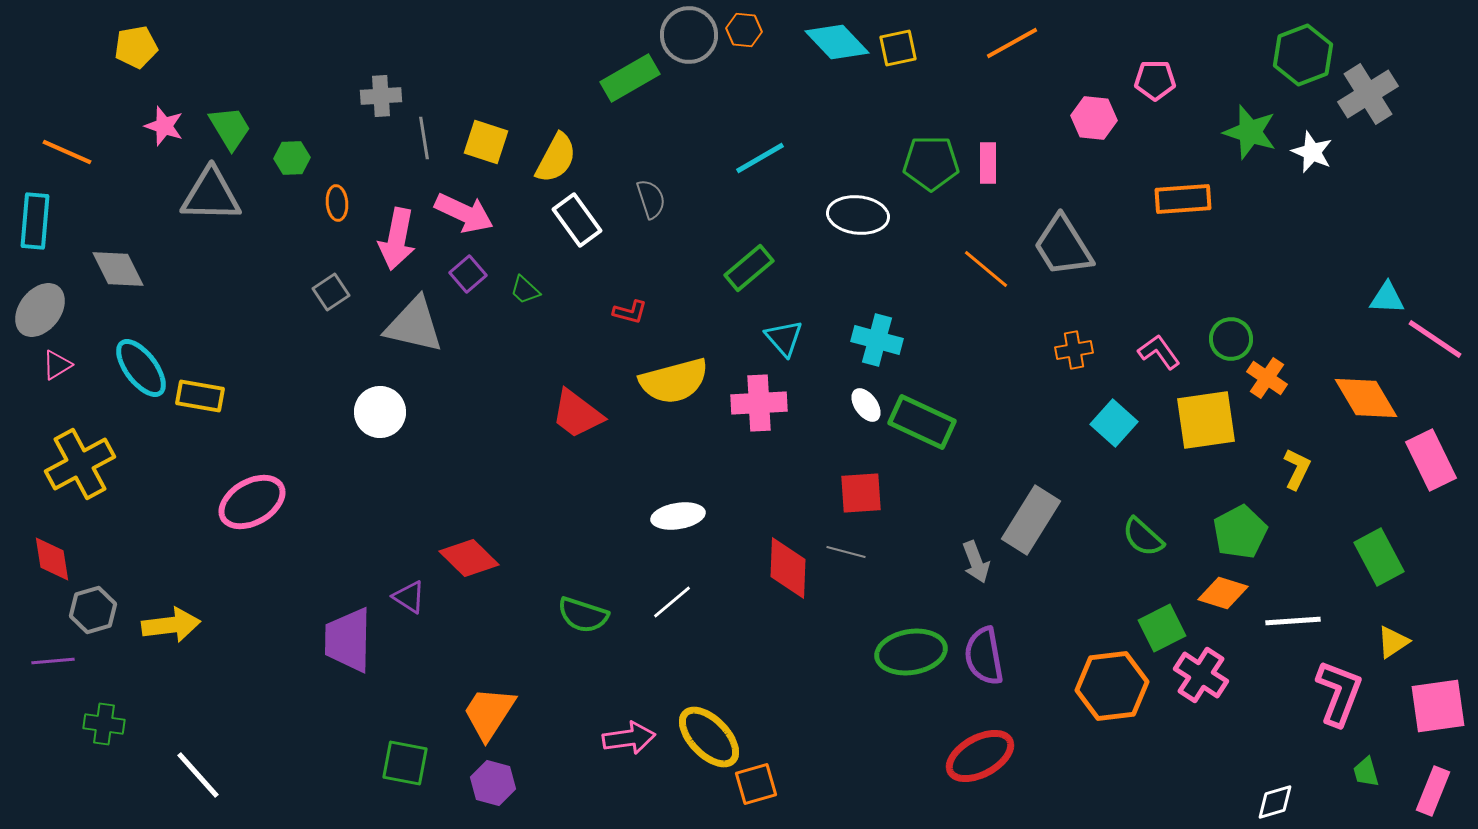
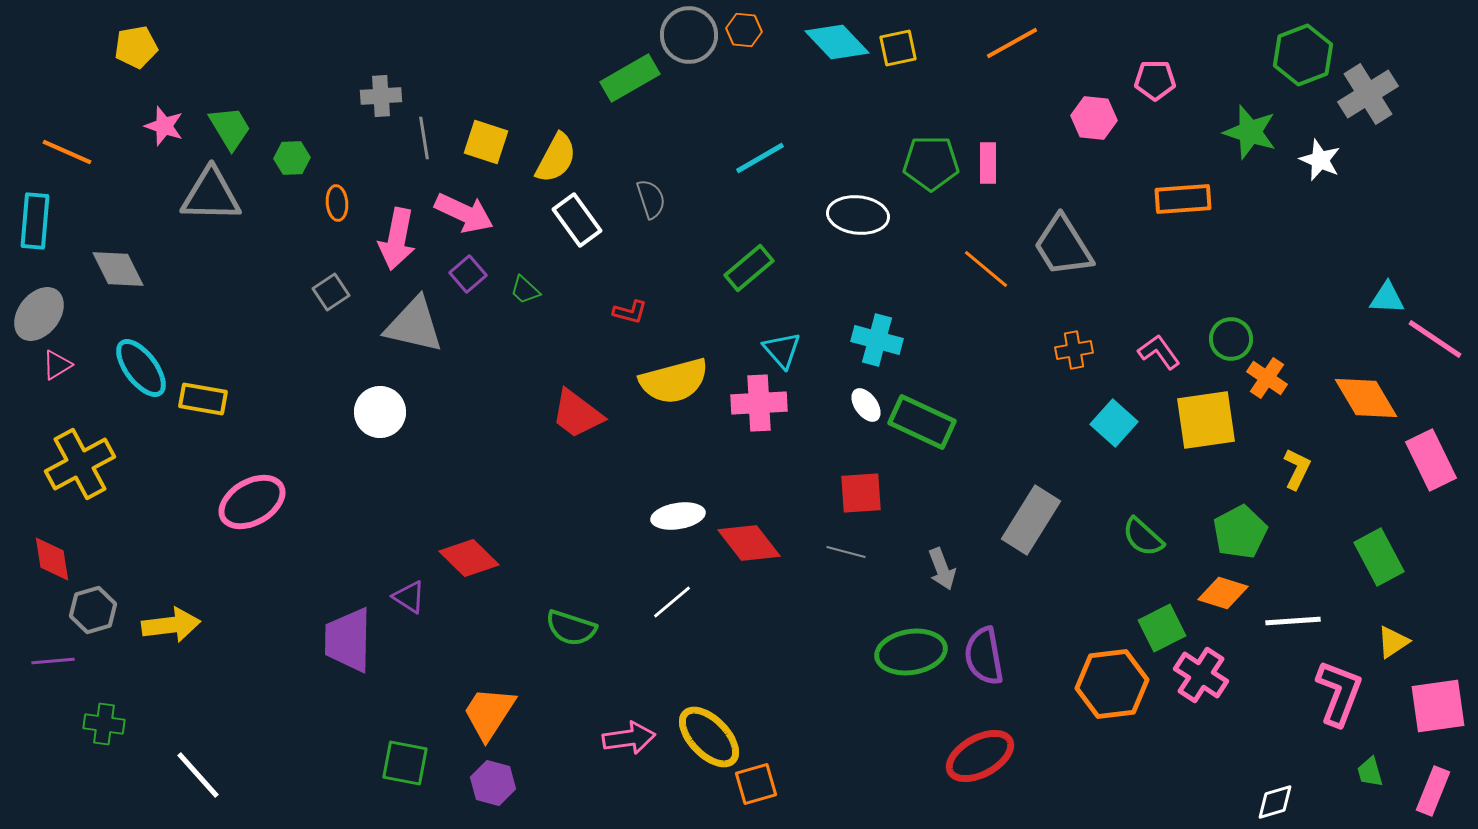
white star at (1312, 152): moved 8 px right, 8 px down
gray ellipse at (40, 310): moved 1 px left, 4 px down
cyan triangle at (784, 338): moved 2 px left, 12 px down
yellow rectangle at (200, 396): moved 3 px right, 3 px down
gray arrow at (976, 562): moved 34 px left, 7 px down
red diamond at (788, 568): moved 39 px left, 25 px up; rotated 40 degrees counterclockwise
green semicircle at (583, 615): moved 12 px left, 13 px down
orange hexagon at (1112, 686): moved 2 px up
green trapezoid at (1366, 772): moved 4 px right
